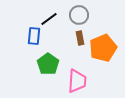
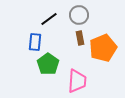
blue rectangle: moved 1 px right, 6 px down
